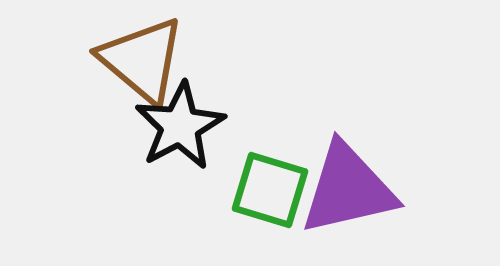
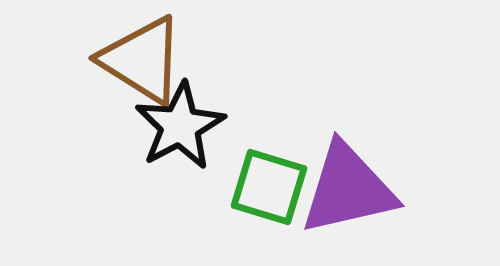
brown triangle: rotated 8 degrees counterclockwise
green square: moved 1 px left, 3 px up
